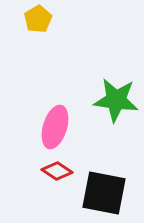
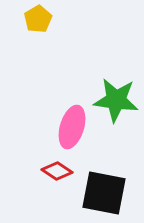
pink ellipse: moved 17 px right
